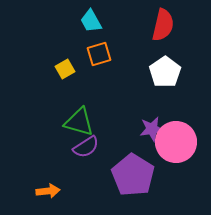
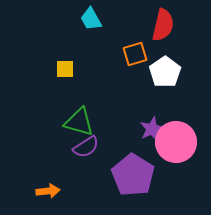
cyan trapezoid: moved 2 px up
orange square: moved 36 px right
yellow square: rotated 30 degrees clockwise
purple star: rotated 15 degrees counterclockwise
